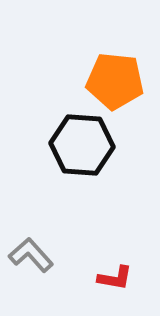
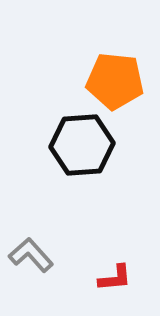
black hexagon: rotated 8 degrees counterclockwise
red L-shape: rotated 15 degrees counterclockwise
